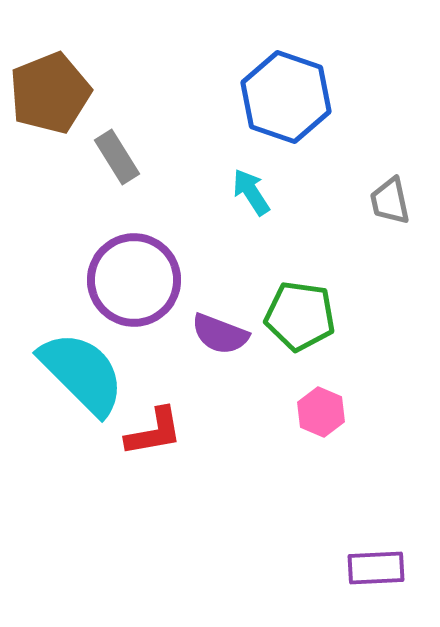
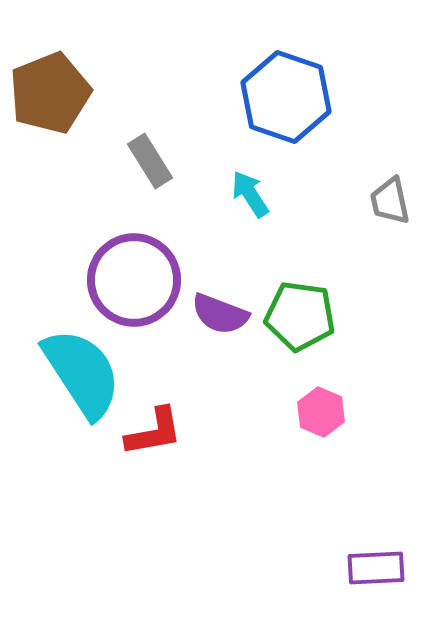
gray rectangle: moved 33 px right, 4 px down
cyan arrow: moved 1 px left, 2 px down
purple semicircle: moved 20 px up
cyan semicircle: rotated 12 degrees clockwise
